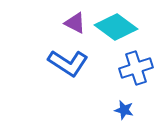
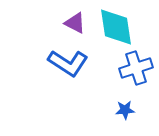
cyan diamond: rotated 45 degrees clockwise
blue star: moved 1 px right; rotated 18 degrees counterclockwise
